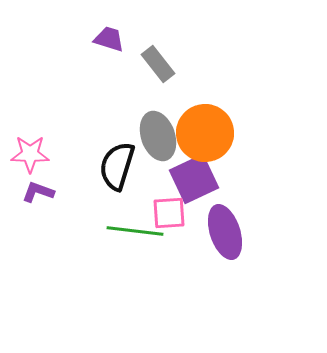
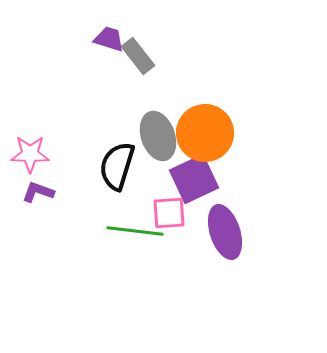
gray rectangle: moved 20 px left, 8 px up
